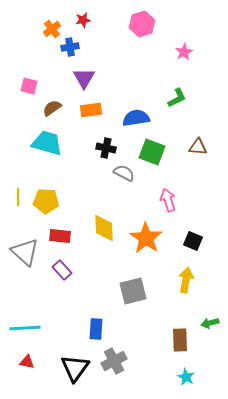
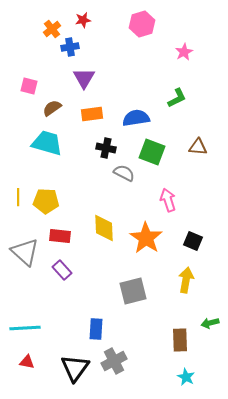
orange rectangle: moved 1 px right, 4 px down
